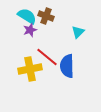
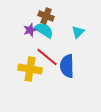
cyan semicircle: moved 17 px right, 14 px down
yellow cross: rotated 20 degrees clockwise
